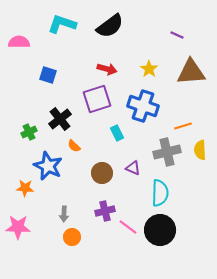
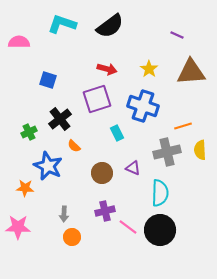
blue square: moved 5 px down
